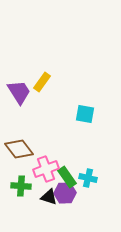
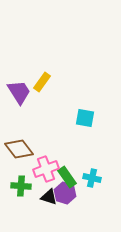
cyan square: moved 4 px down
cyan cross: moved 4 px right
purple hexagon: rotated 20 degrees clockwise
